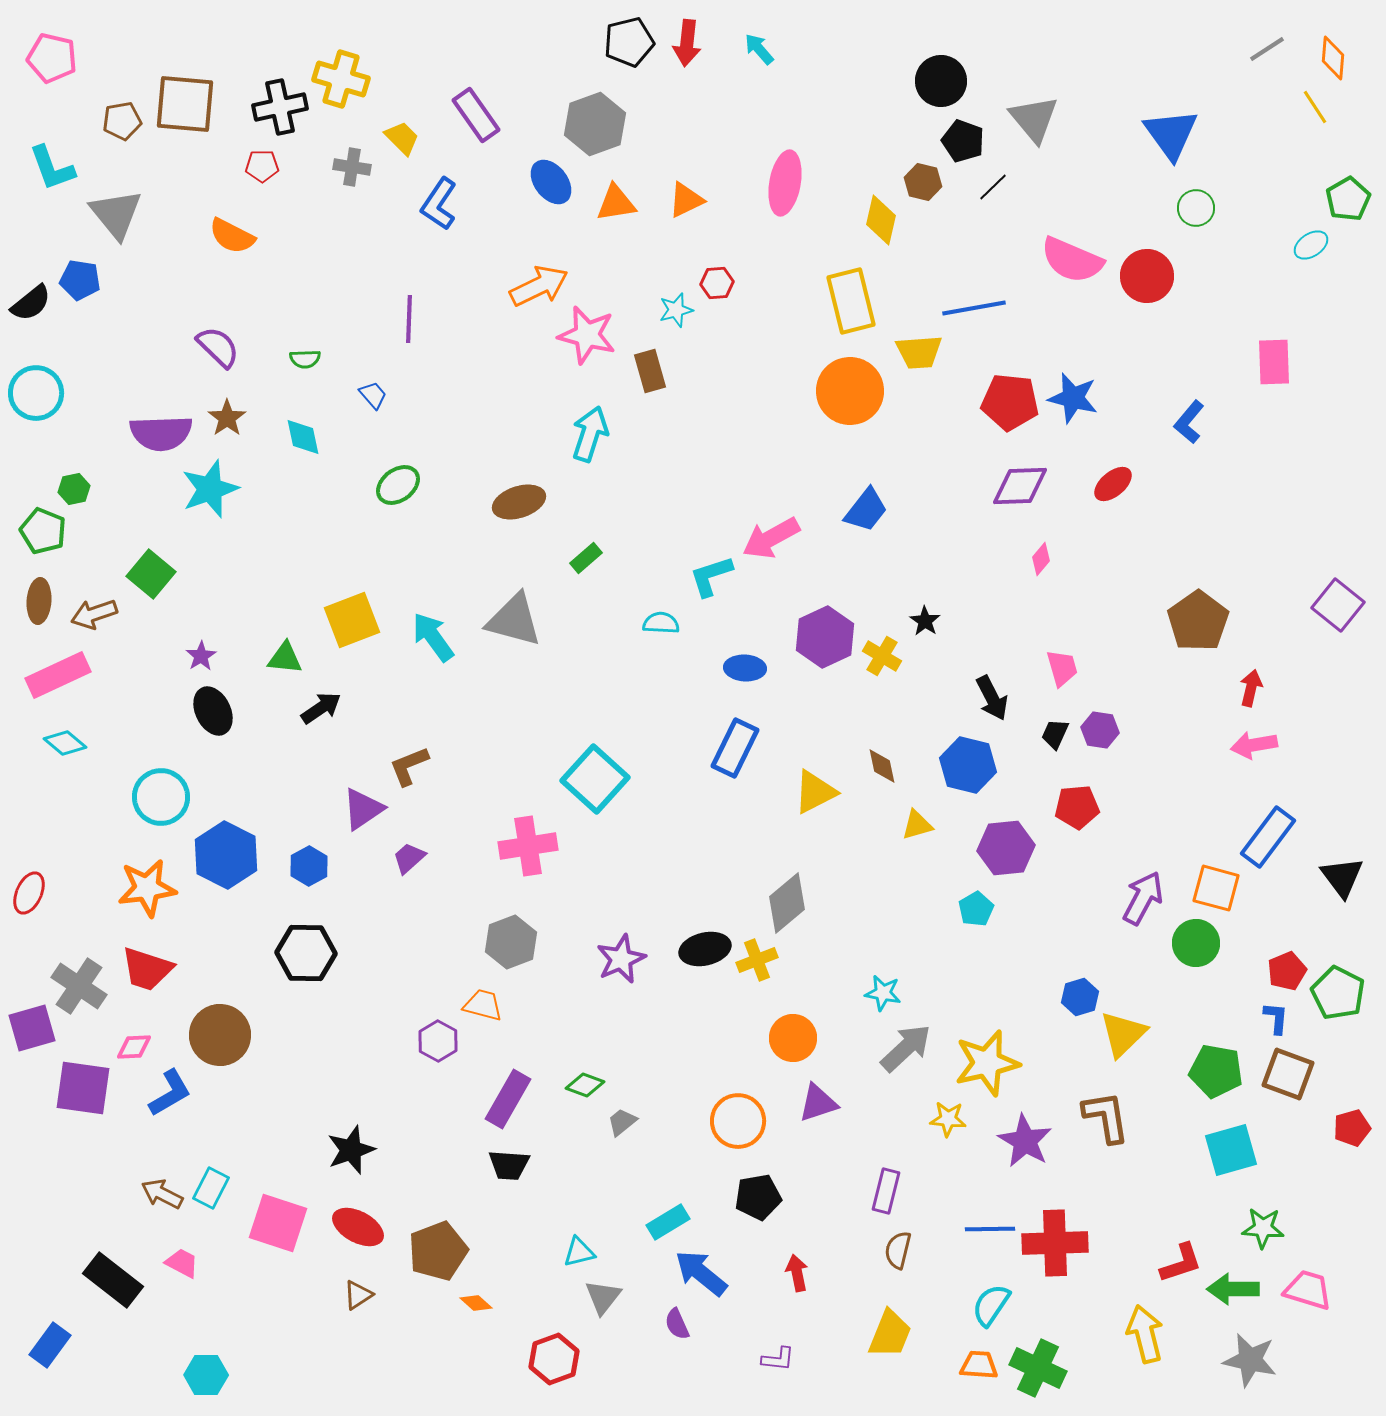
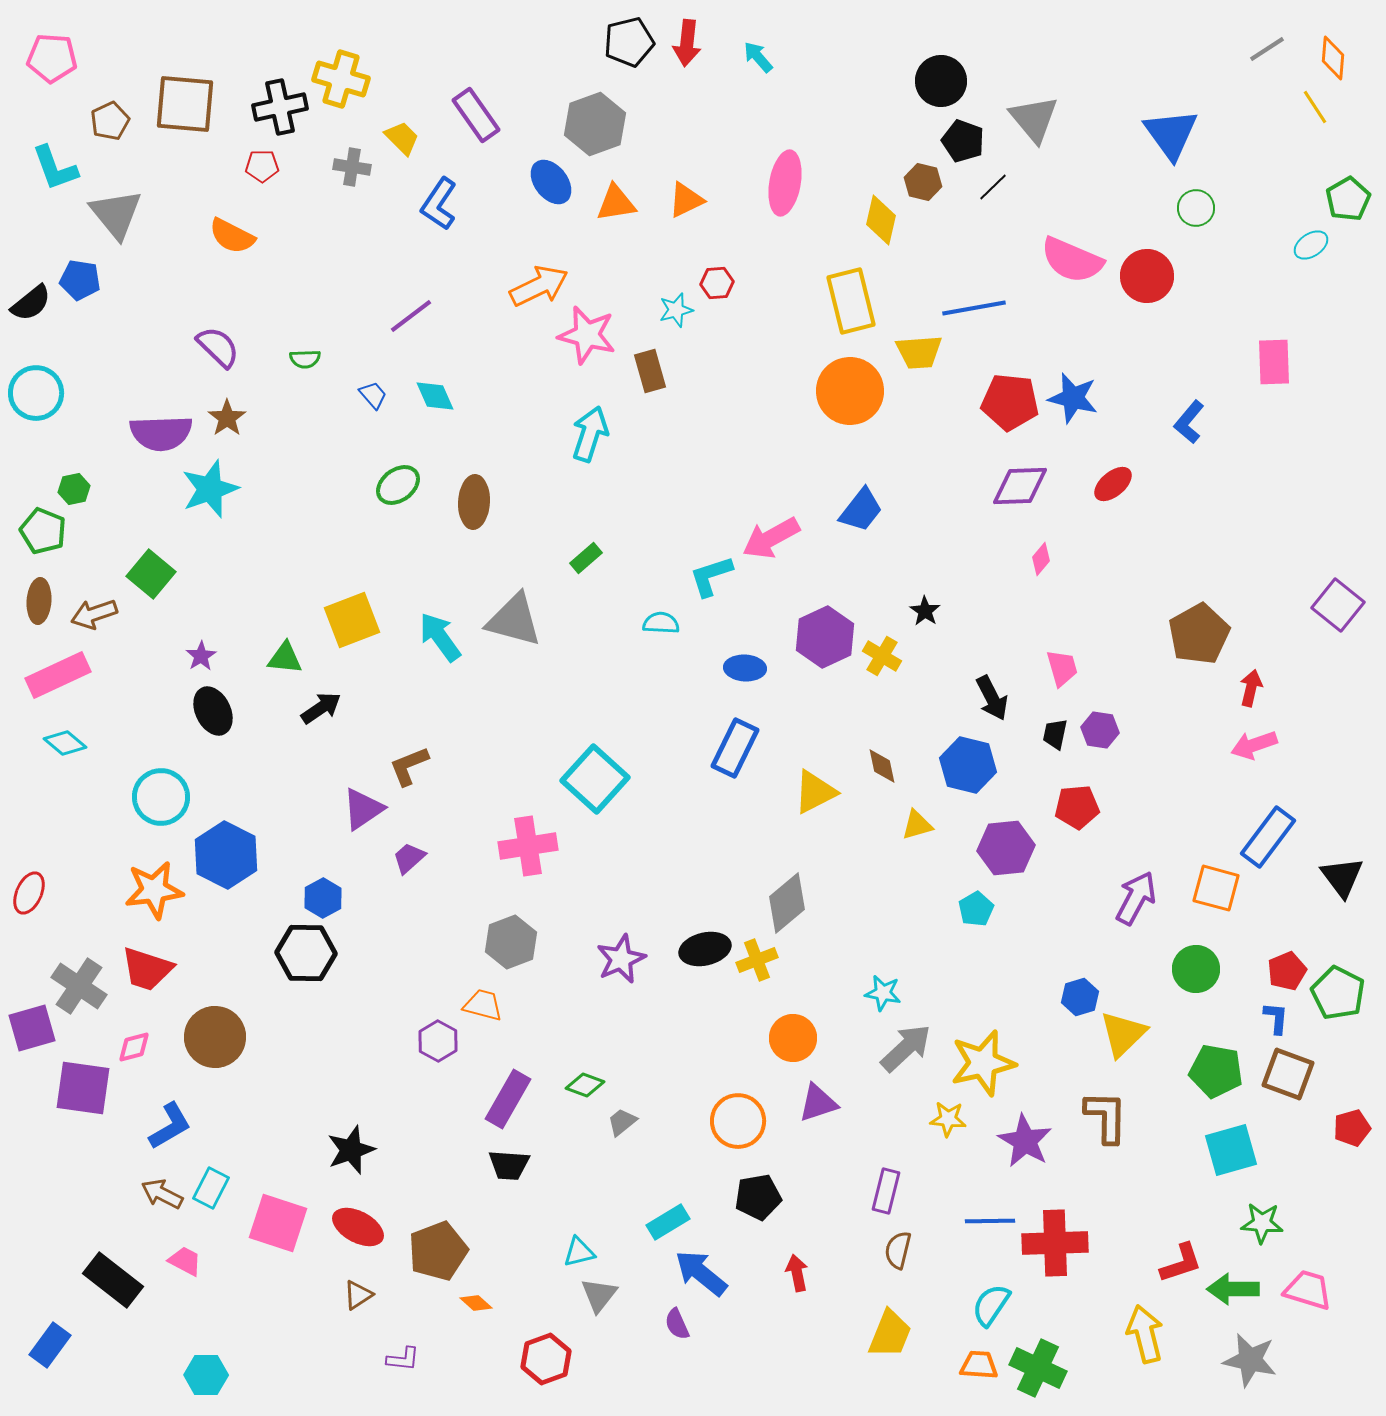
cyan arrow at (759, 49): moved 1 px left, 8 px down
pink pentagon at (52, 58): rotated 9 degrees counterclockwise
brown pentagon at (122, 121): moved 12 px left; rotated 15 degrees counterclockwise
cyan L-shape at (52, 168): moved 3 px right
purple line at (409, 319): moved 2 px right, 3 px up; rotated 51 degrees clockwise
cyan diamond at (303, 437): moved 132 px right, 41 px up; rotated 12 degrees counterclockwise
brown ellipse at (519, 502): moved 45 px left; rotated 69 degrees counterclockwise
blue trapezoid at (866, 510): moved 5 px left
black star at (925, 621): moved 10 px up
brown pentagon at (1198, 621): moved 1 px right, 13 px down; rotated 6 degrees clockwise
cyan arrow at (433, 637): moved 7 px right
black trapezoid at (1055, 734): rotated 12 degrees counterclockwise
pink arrow at (1254, 745): rotated 9 degrees counterclockwise
blue hexagon at (309, 866): moved 14 px right, 32 px down
orange star at (147, 888): moved 7 px right, 2 px down
purple arrow at (1143, 898): moved 7 px left
green circle at (1196, 943): moved 26 px down
brown circle at (220, 1035): moved 5 px left, 2 px down
pink diamond at (134, 1047): rotated 12 degrees counterclockwise
yellow star at (987, 1063): moved 4 px left
blue L-shape at (170, 1093): moved 33 px down
brown L-shape at (1106, 1117): rotated 10 degrees clockwise
green star at (1263, 1228): moved 1 px left, 5 px up
blue line at (990, 1229): moved 8 px up
pink trapezoid at (182, 1263): moved 3 px right, 2 px up
gray triangle at (603, 1297): moved 4 px left, 2 px up
red hexagon at (554, 1359): moved 8 px left
purple L-shape at (778, 1359): moved 375 px left
